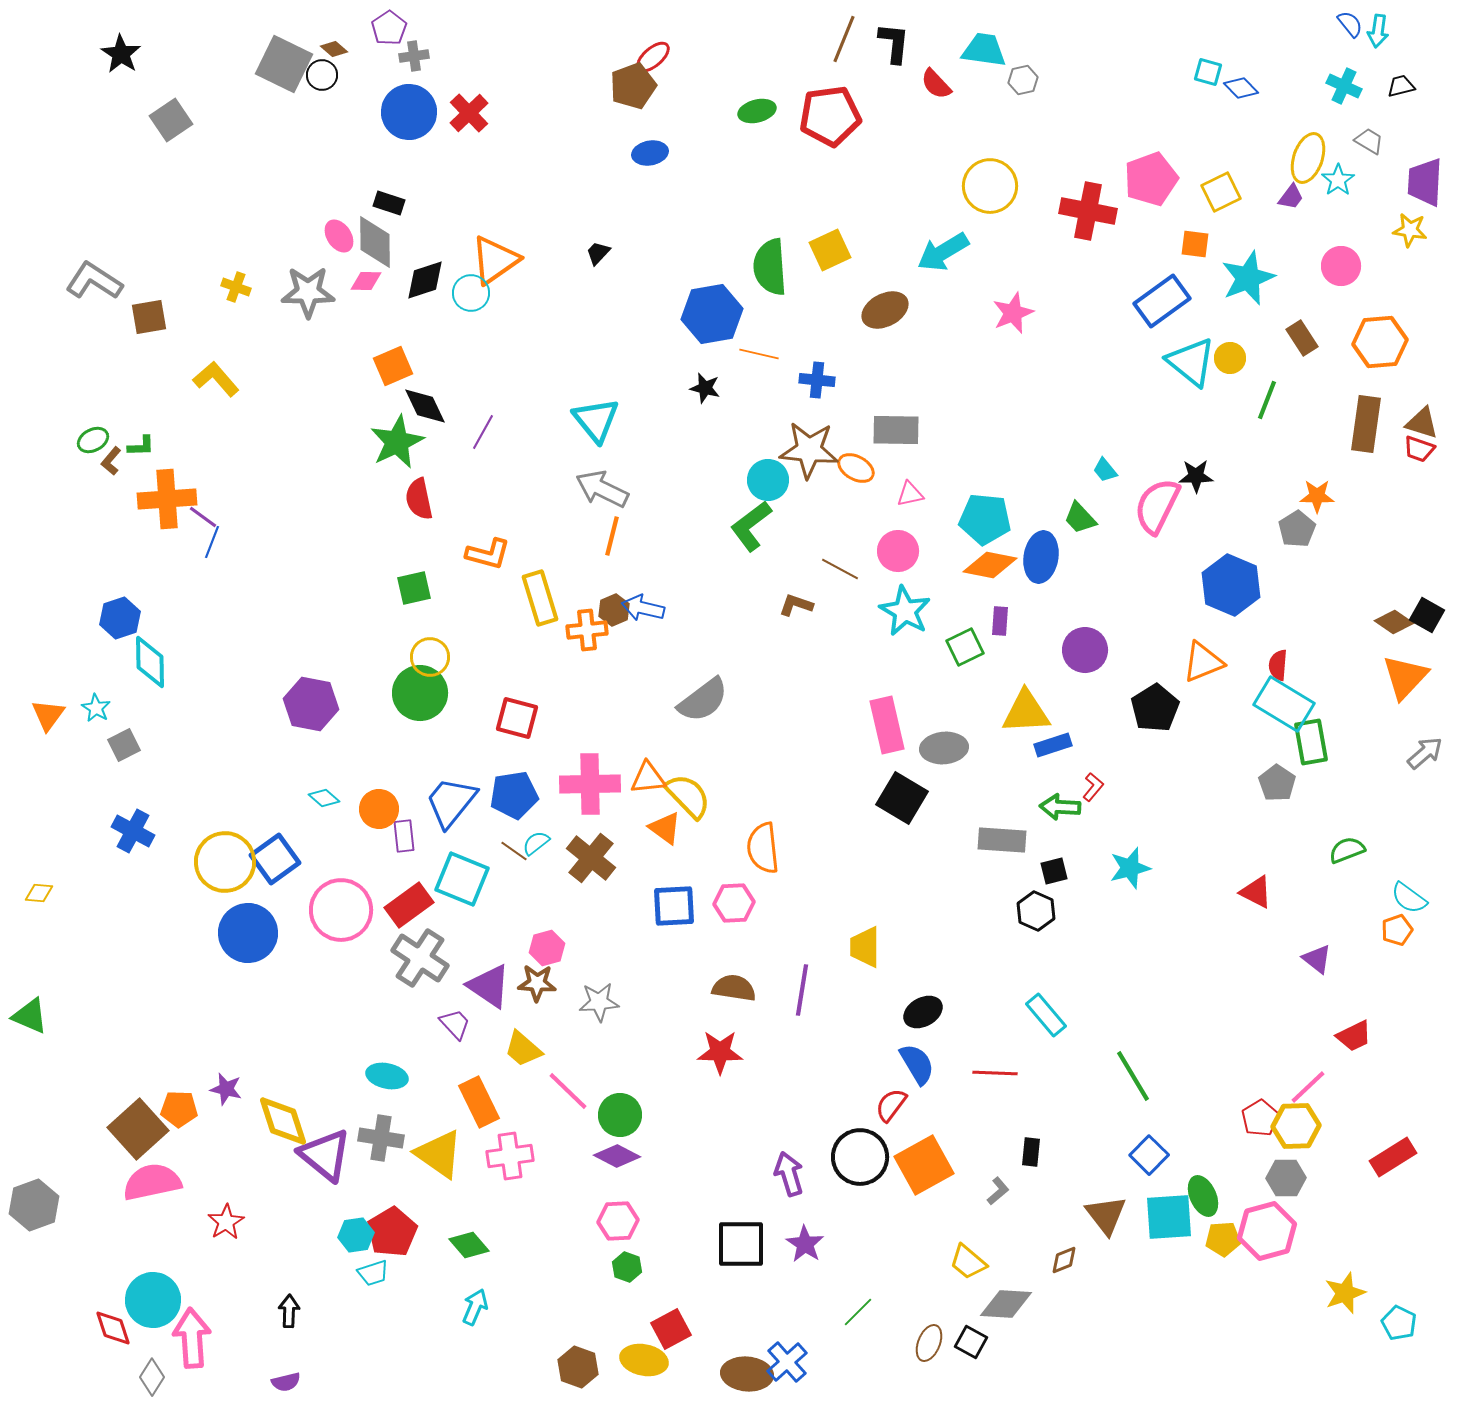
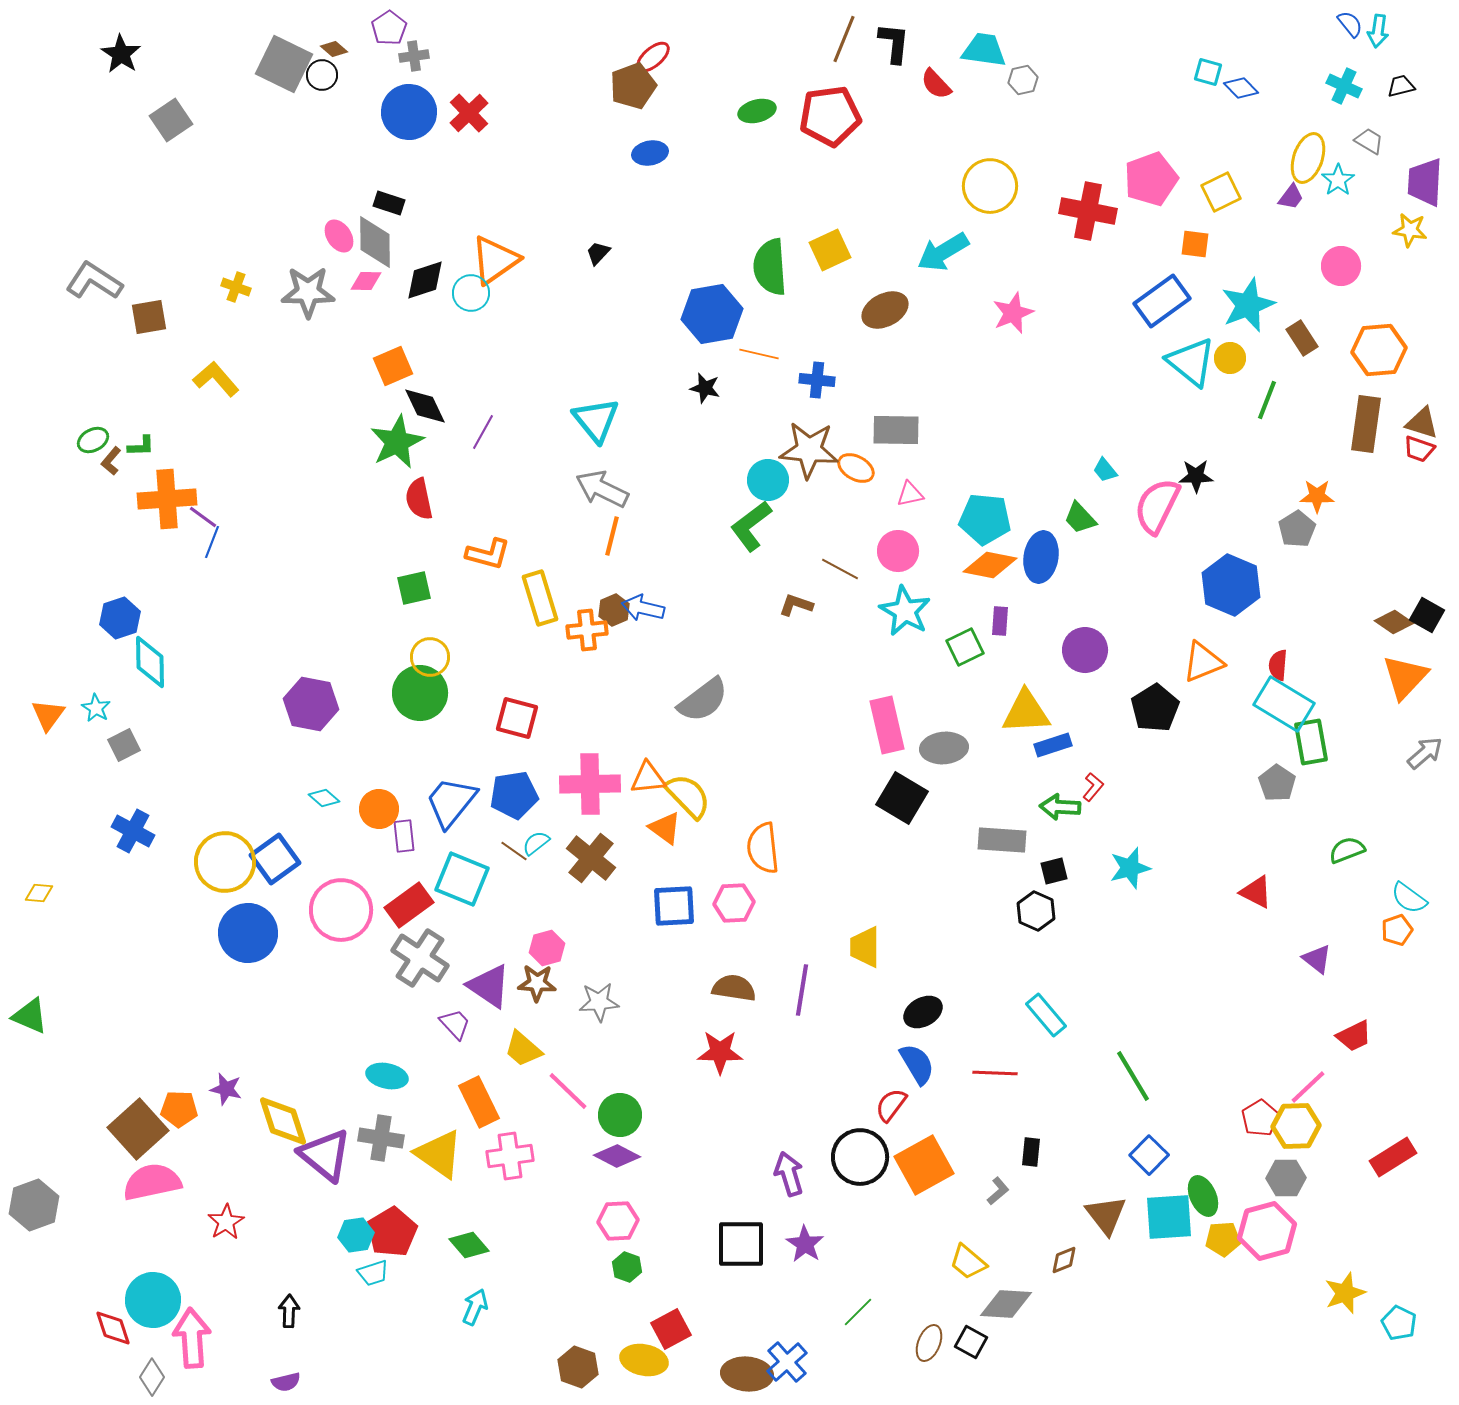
cyan star at (1248, 278): moved 27 px down
orange hexagon at (1380, 342): moved 1 px left, 8 px down
